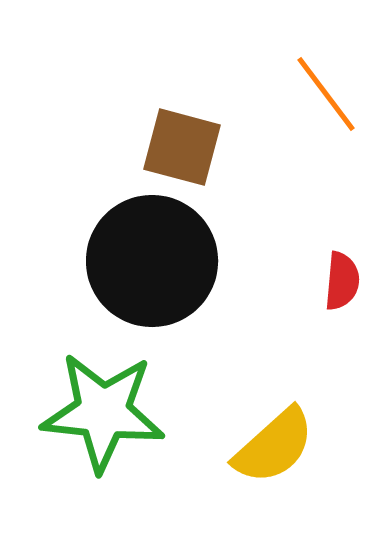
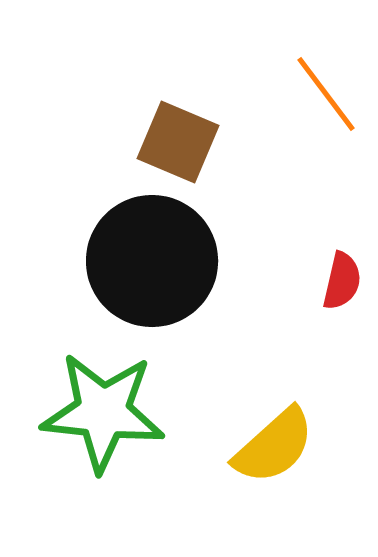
brown square: moved 4 px left, 5 px up; rotated 8 degrees clockwise
red semicircle: rotated 8 degrees clockwise
